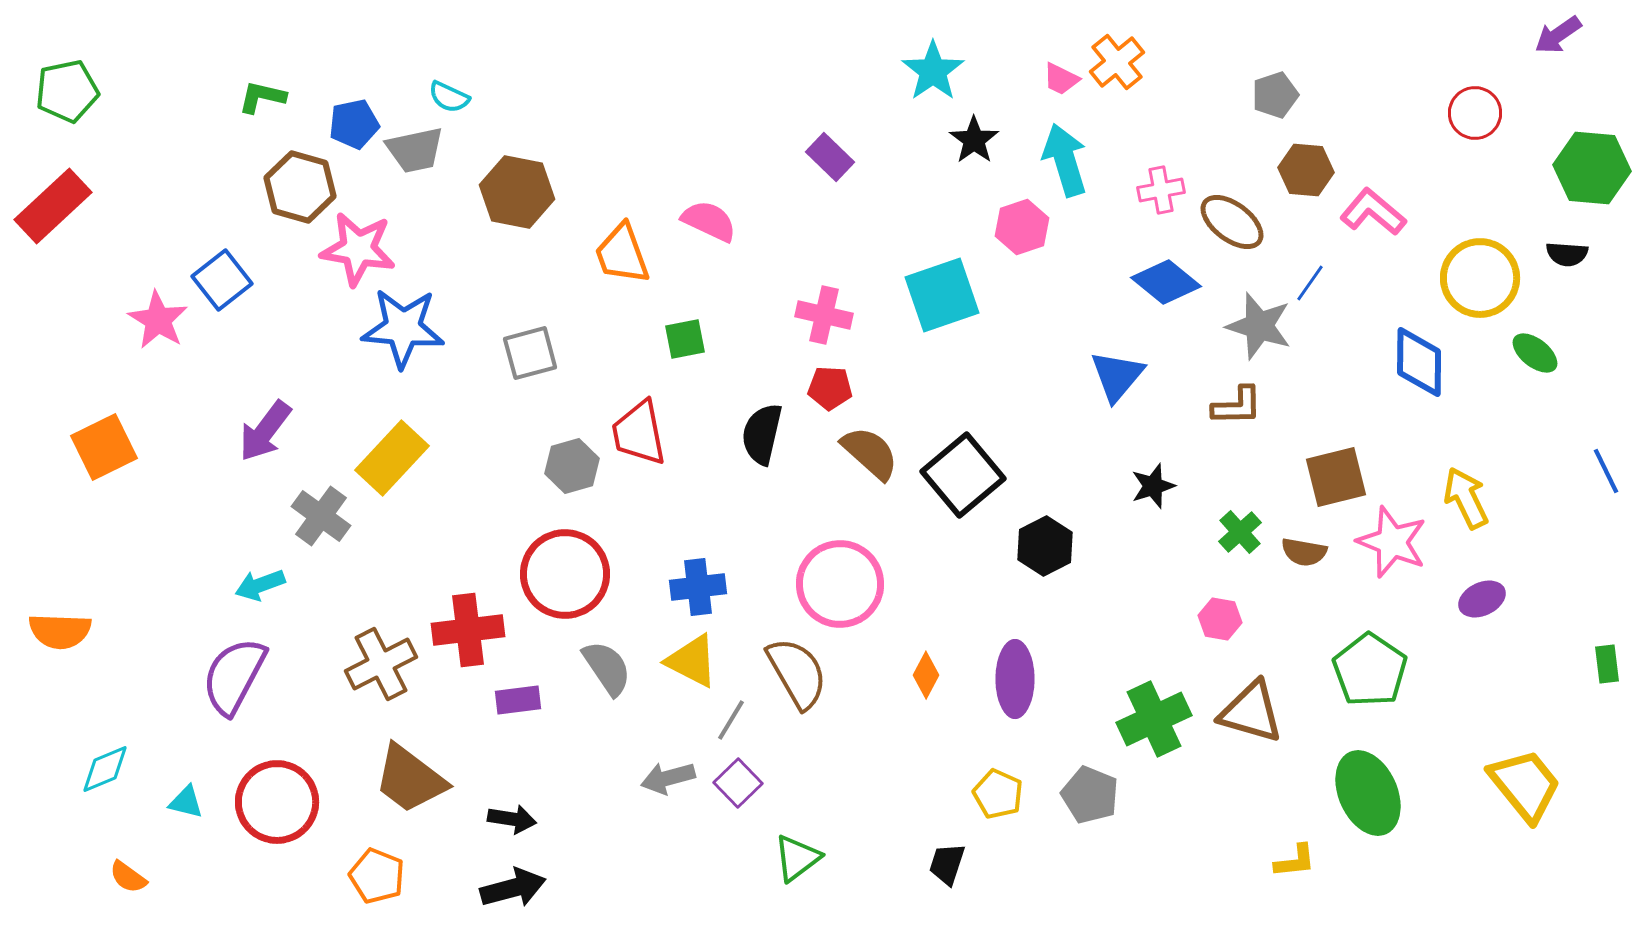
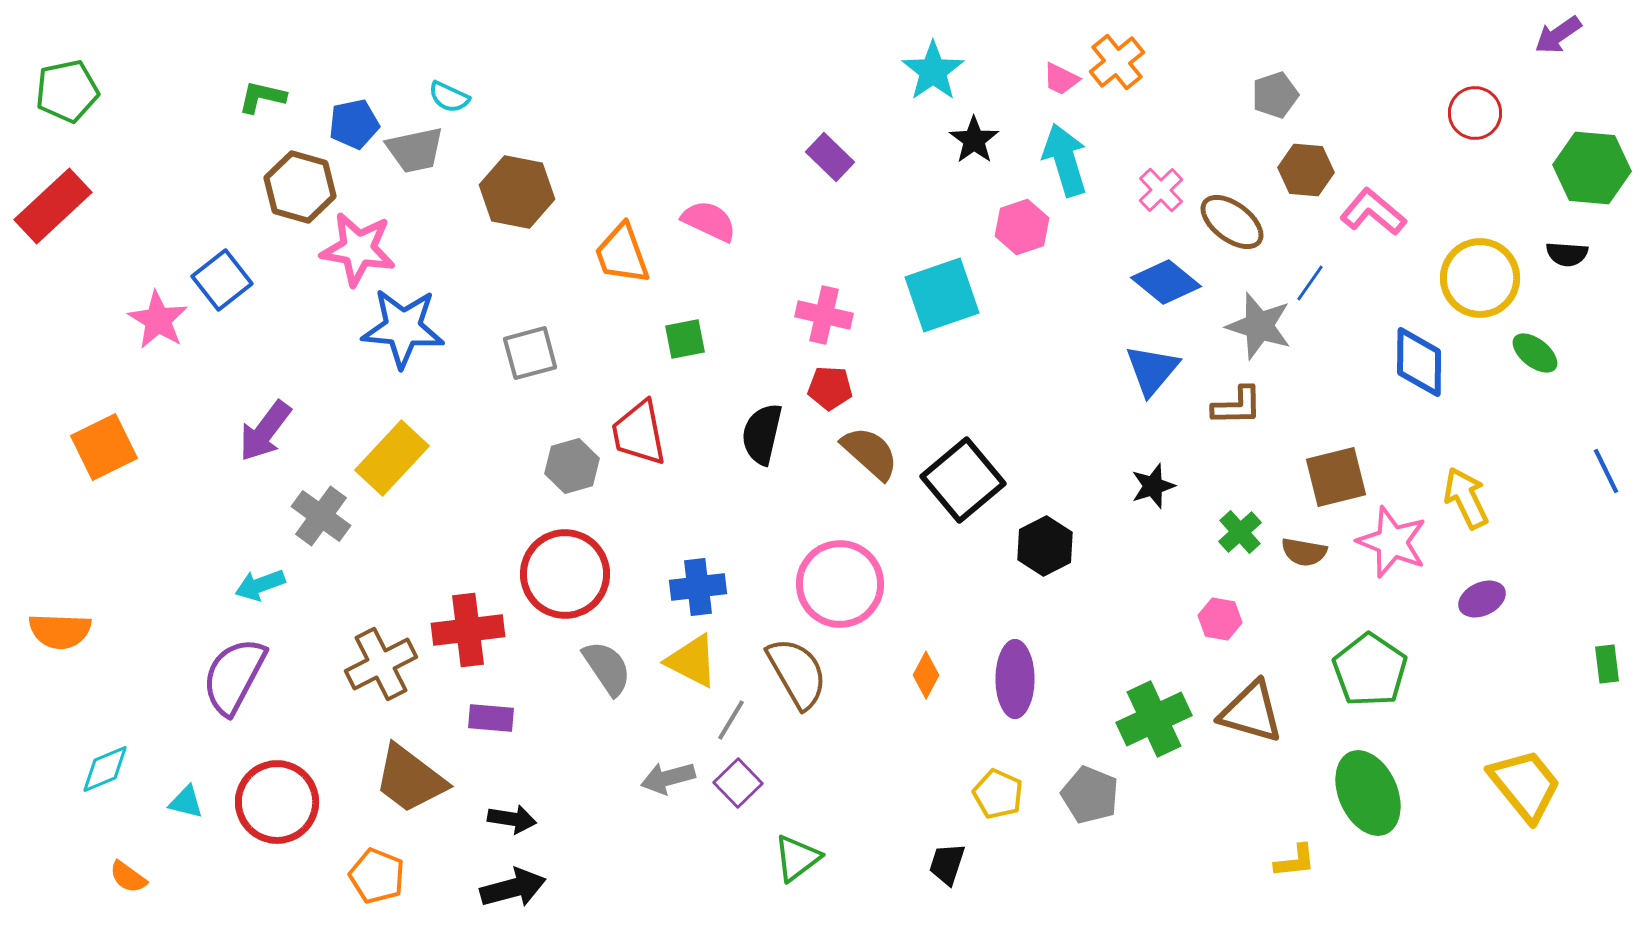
pink cross at (1161, 190): rotated 33 degrees counterclockwise
blue triangle at (1117, 376): moved 35 px right, 6 px up
black square at (963, 475): moved 5 px down
purple rectangle at (518, 700): moved 27 px left, 18 px down; rotated 12 degrees clockwise
